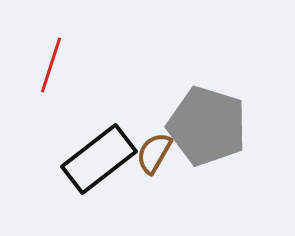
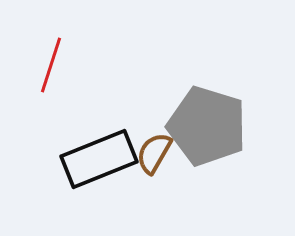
black rectangle: rotated 16 degrees clockwise
